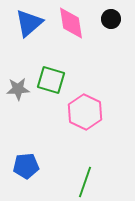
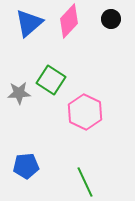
pink diamond: moved 2 px left, 2 px up; rotated 52 degrees clockwise
green square: rotated 16 degrees clockwise
gray star: moved 1 px right, 4 px down
green line: rotated 44 degrees counterclockwise
